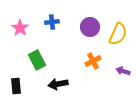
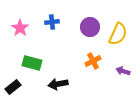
green rectangle: moved 5 px left, 3 px down; rotated 48 degrees counterclockwise
black rectangle: moved 3 px left, 1 px down; rotated 56 degrees clockwise
